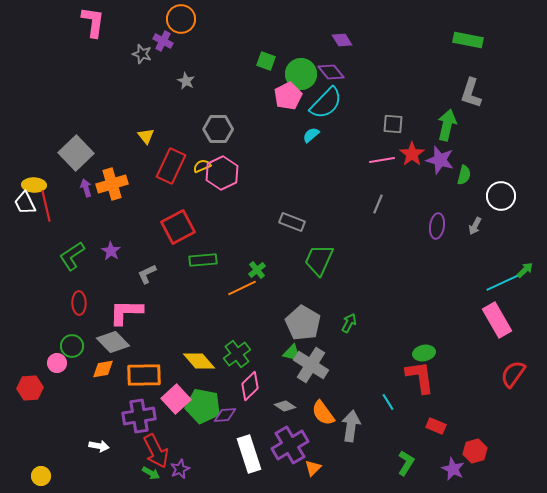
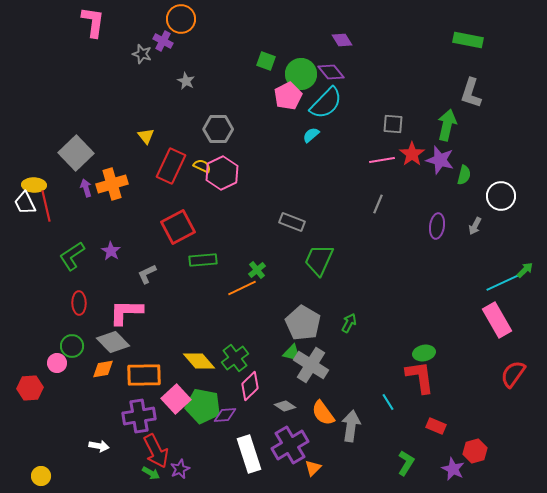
yellow semicircle at (202, 166): rotated 48 degrees clockwise
green cross at (237, 354): moved 2 px left, 4 px down
